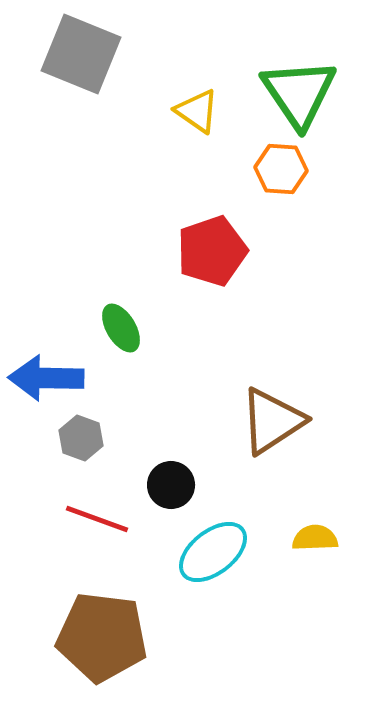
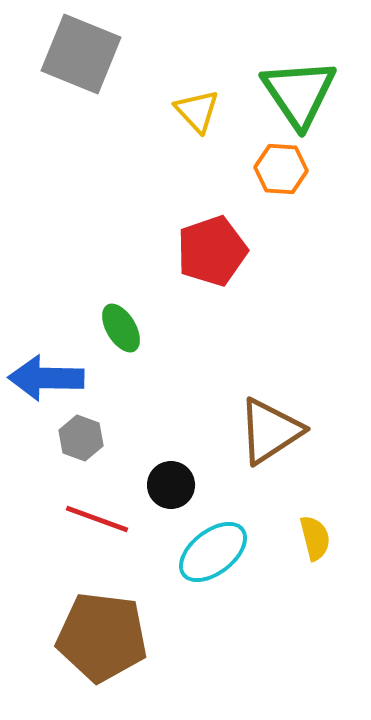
yellow triangle: rotated 12 degrees clockwise
brown triangle: moved 2 px left, 10 px down
yellow semicircle: rotated 78 degrees clockwise
